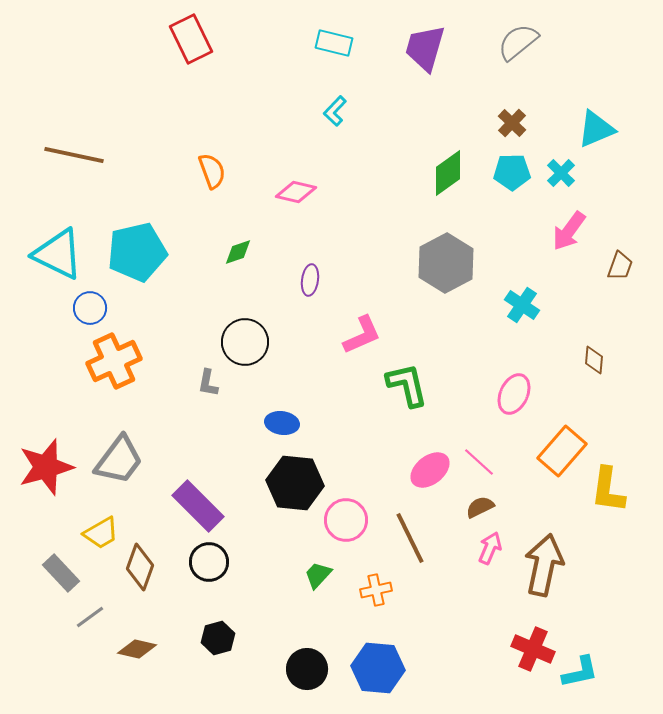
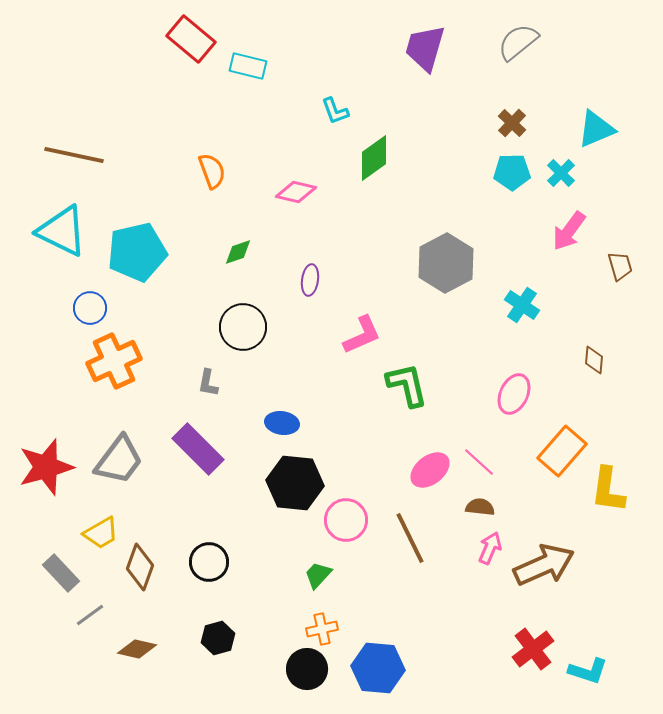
red rectangle at (191, 39): rotated 24 degrees counterclockwise
cyan rectangle at (334, 43): moved 86 px left, 23 px down
cyan L-shape at (335, 111): rotated 64 degrees counterclockwise
green diamond at (448, 173): moved 74 px left, 15 px up
cyan triangle at (58, 254): moved 4 px right, 23 px up
brown trapezoid at (620, 266): rotated 36 degrees counterclockwise
black circle at (245, 342): moved 2 px left, 15 px up
purple rectangle at (198, 506): moved 57 px up
brown semicircle at (480, 507): rotated 32 degrees clockwise
brown arrow at (544, 565): rotated 54 degrees clockwise
orange cross at (376, 590): moved 54 px left, 39 px down
gray line at (90, 617): moved 2 px up
red cross at (533, 649): rotated 30 degrees clockwise
cyan L-shape at (580, 672): moved 8 px right, 1 px up; rotated 30 degrees clockwise
